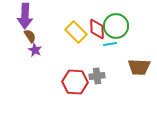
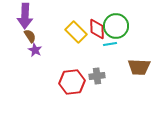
red hexagon: moved 3 px left; rotated 10 degrees counterclockwise
